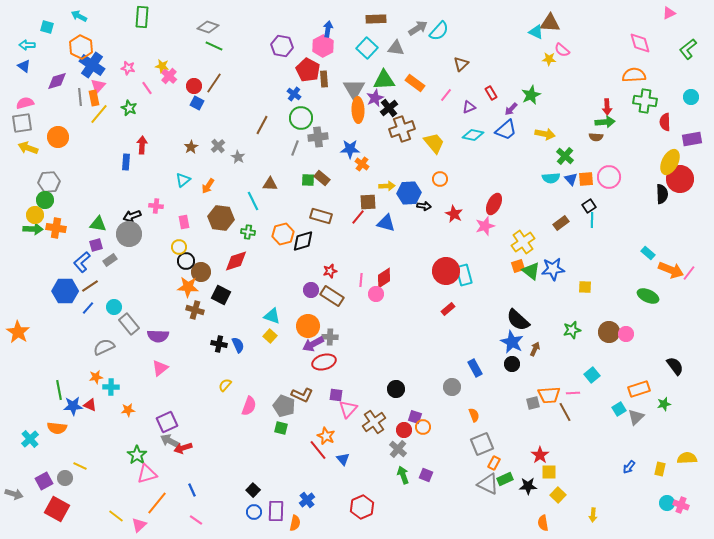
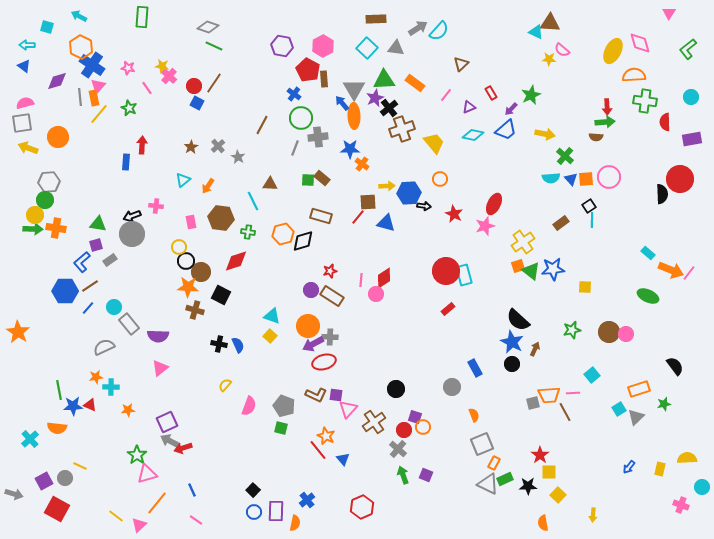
pink triangle at (669, 13): rotated 32 degrees counterclockwise
blue arrow at (328, 29): moved 14 px right, 74 px down; rotated 49 degrees counterclockwise
orange ellipse at (358, 110): moved 4 px left, 6 px down
yellow ellipse at (670, 162): moved 57 px left, 111 px up
pink rectangle at (184, 222): moved 7 px right
gray circle at (129, 234): moved 3 px right
brown L-shape at (302, 395): moved 14 px right
cyan circle at (667, 503): moved 35 px right, 16 px up
